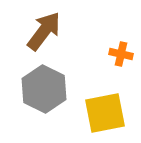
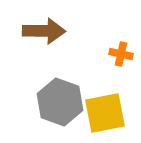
brown arrow: rotated 54 degrees clockwise
gray hexagon: moved 16 px right, 13 px down; rotated 6 degrees counterclockwise
